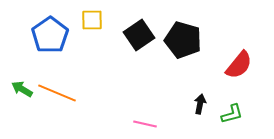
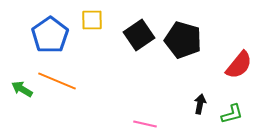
orange line: moved 12 px up
